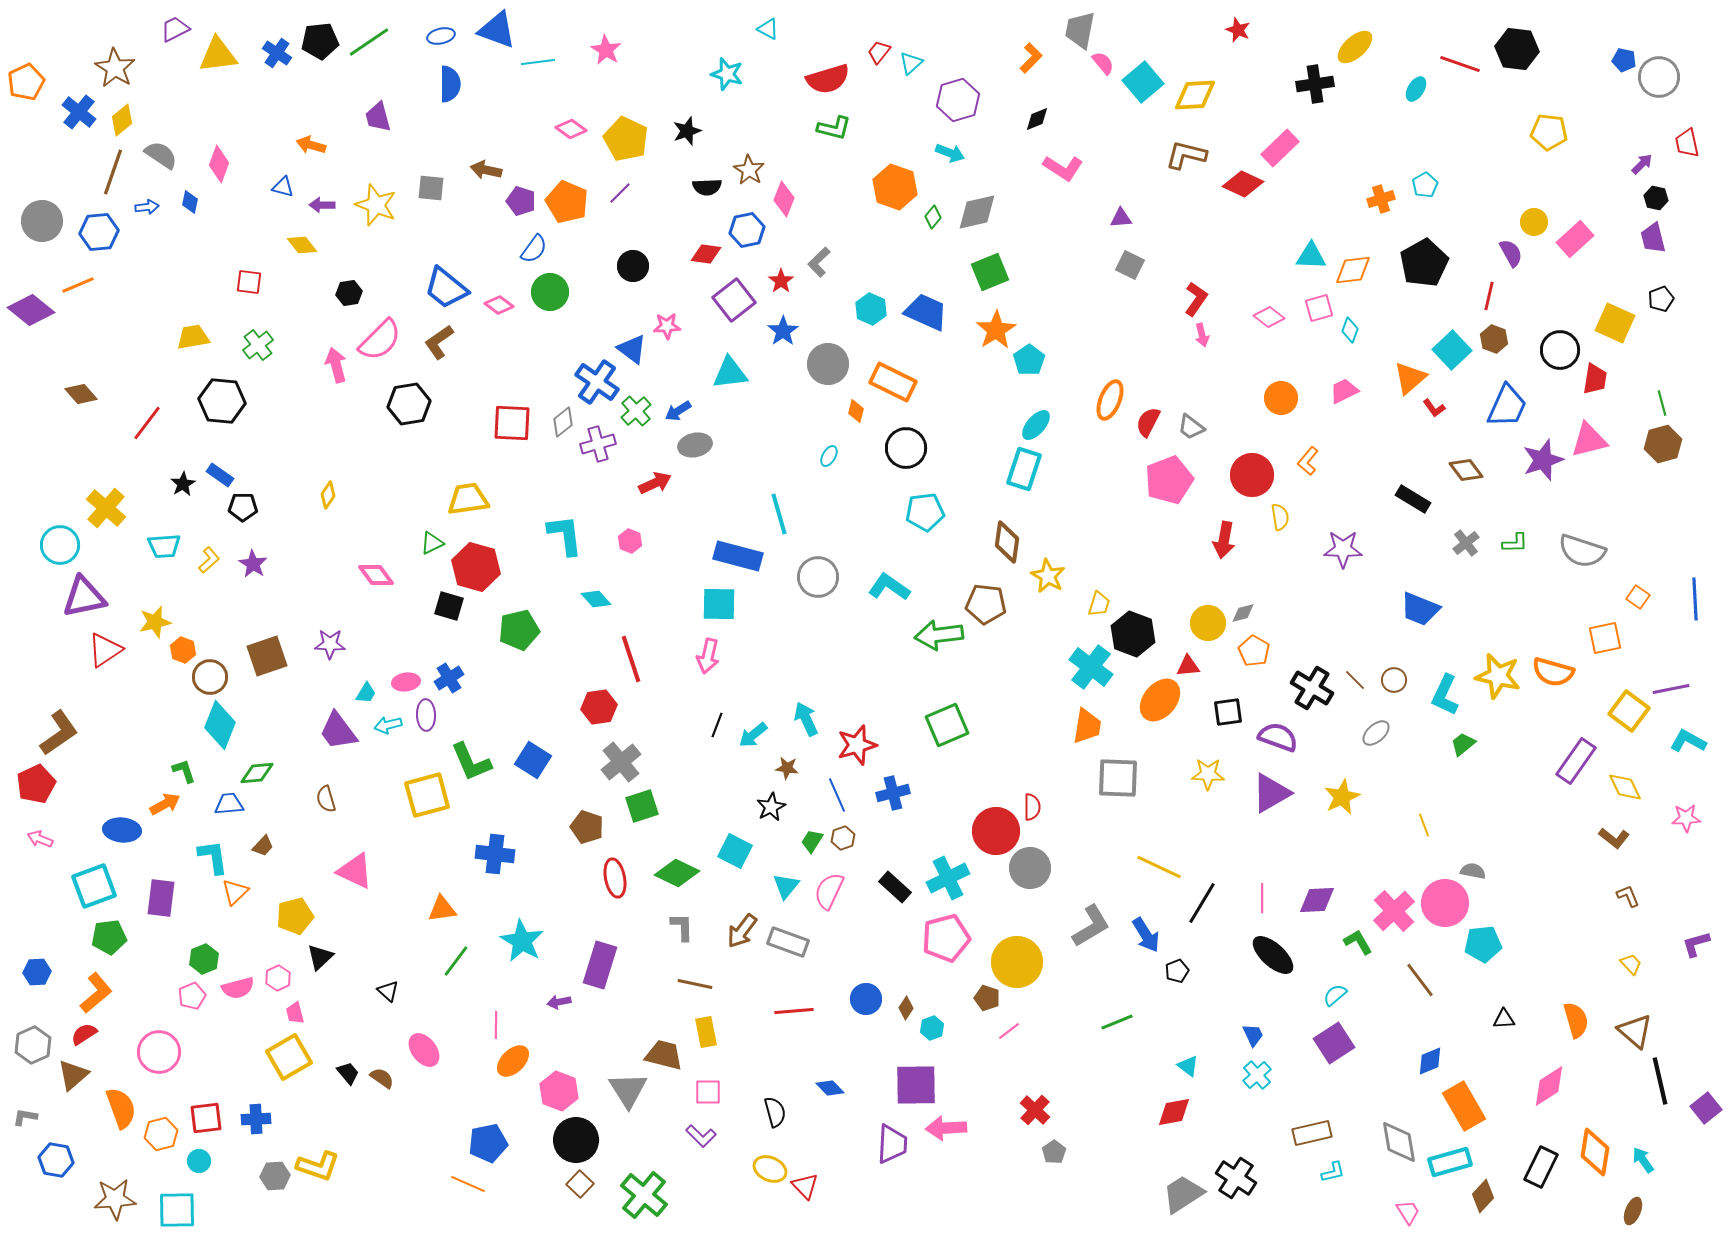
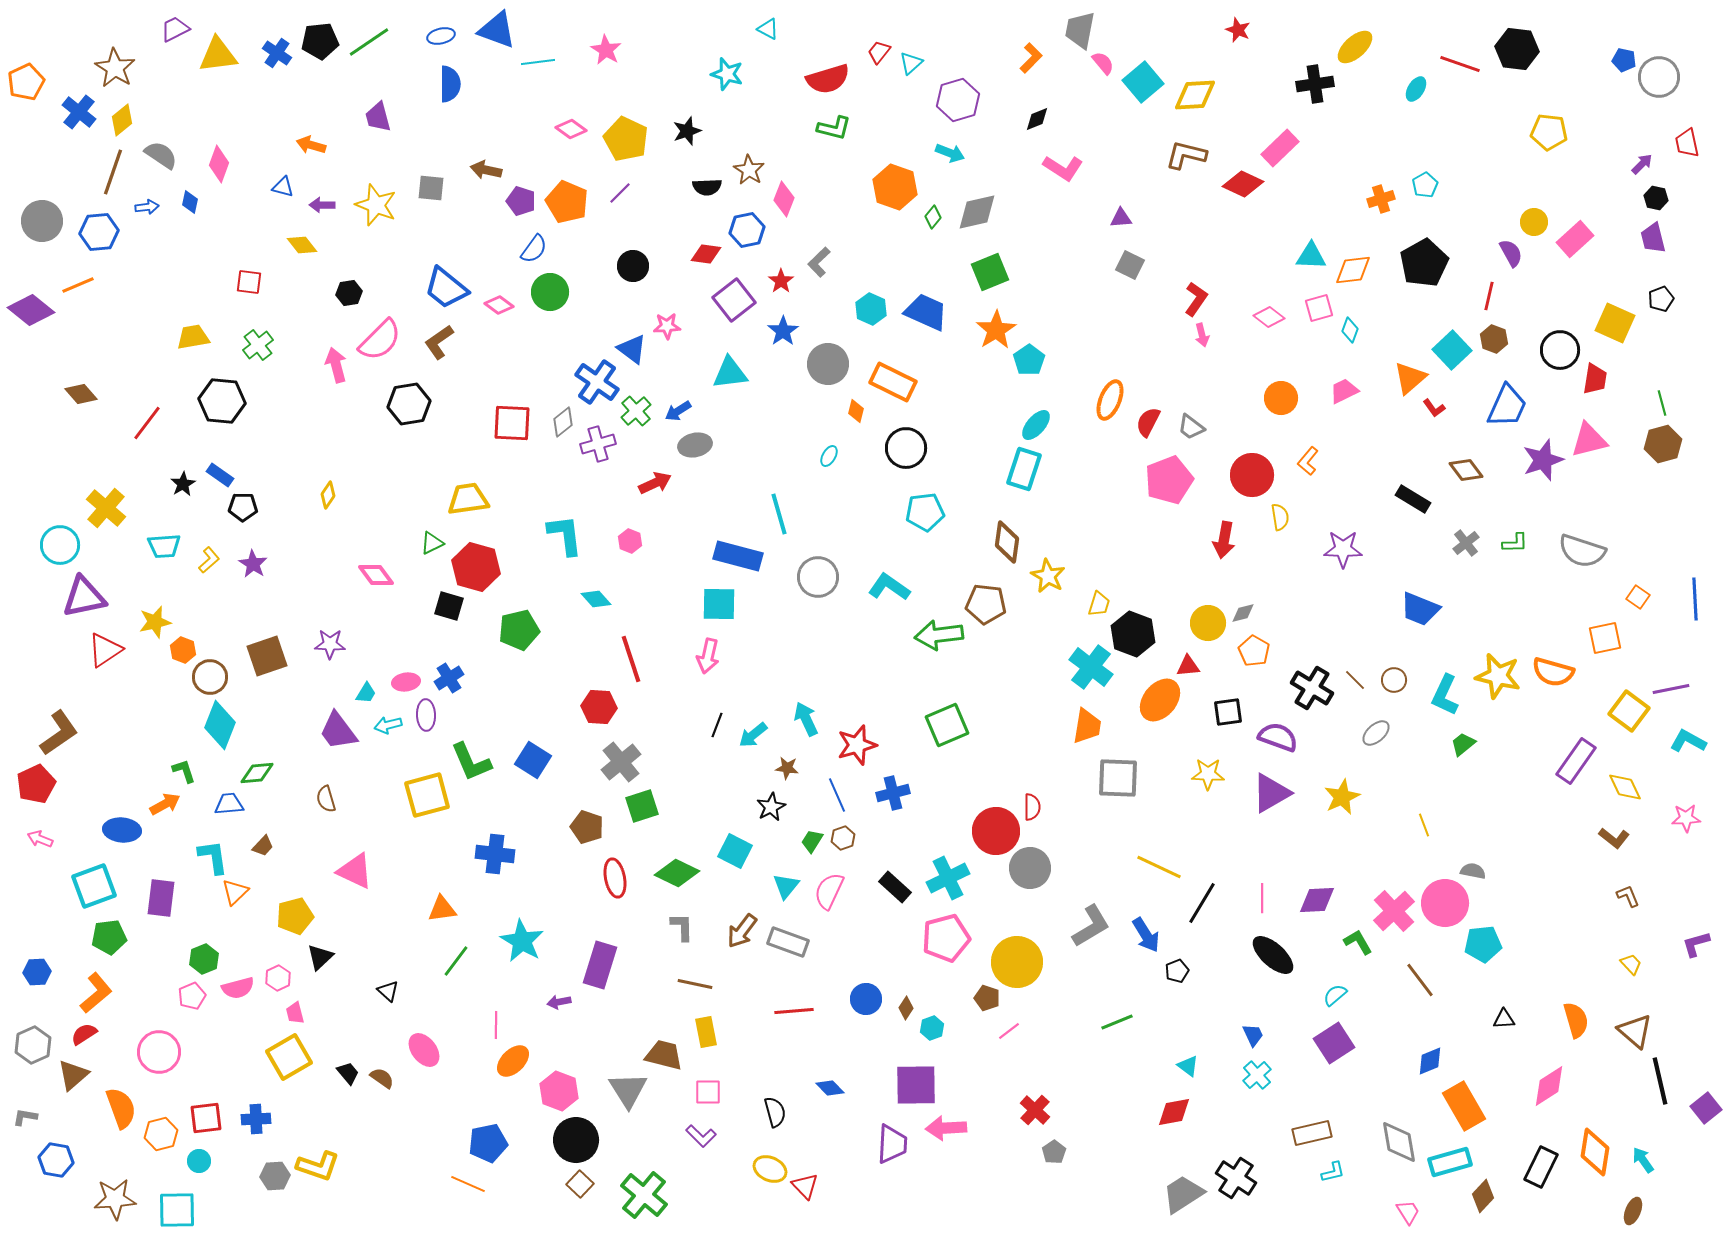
red hexagon at (599, 707): rotated 12 degrees clockwise
